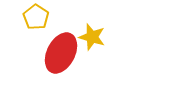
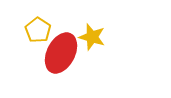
yellow pentagon: moved 2 px right, 13 px down
